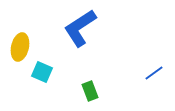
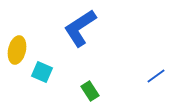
yellow ellipse: moved 3 px left, 3 px down
blue line: moved 2 px right, 3 px down
green rectangle: rotated 12 degrees counterclockwise
